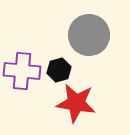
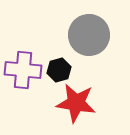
purple cross: moved 1 px right, 1 px up
